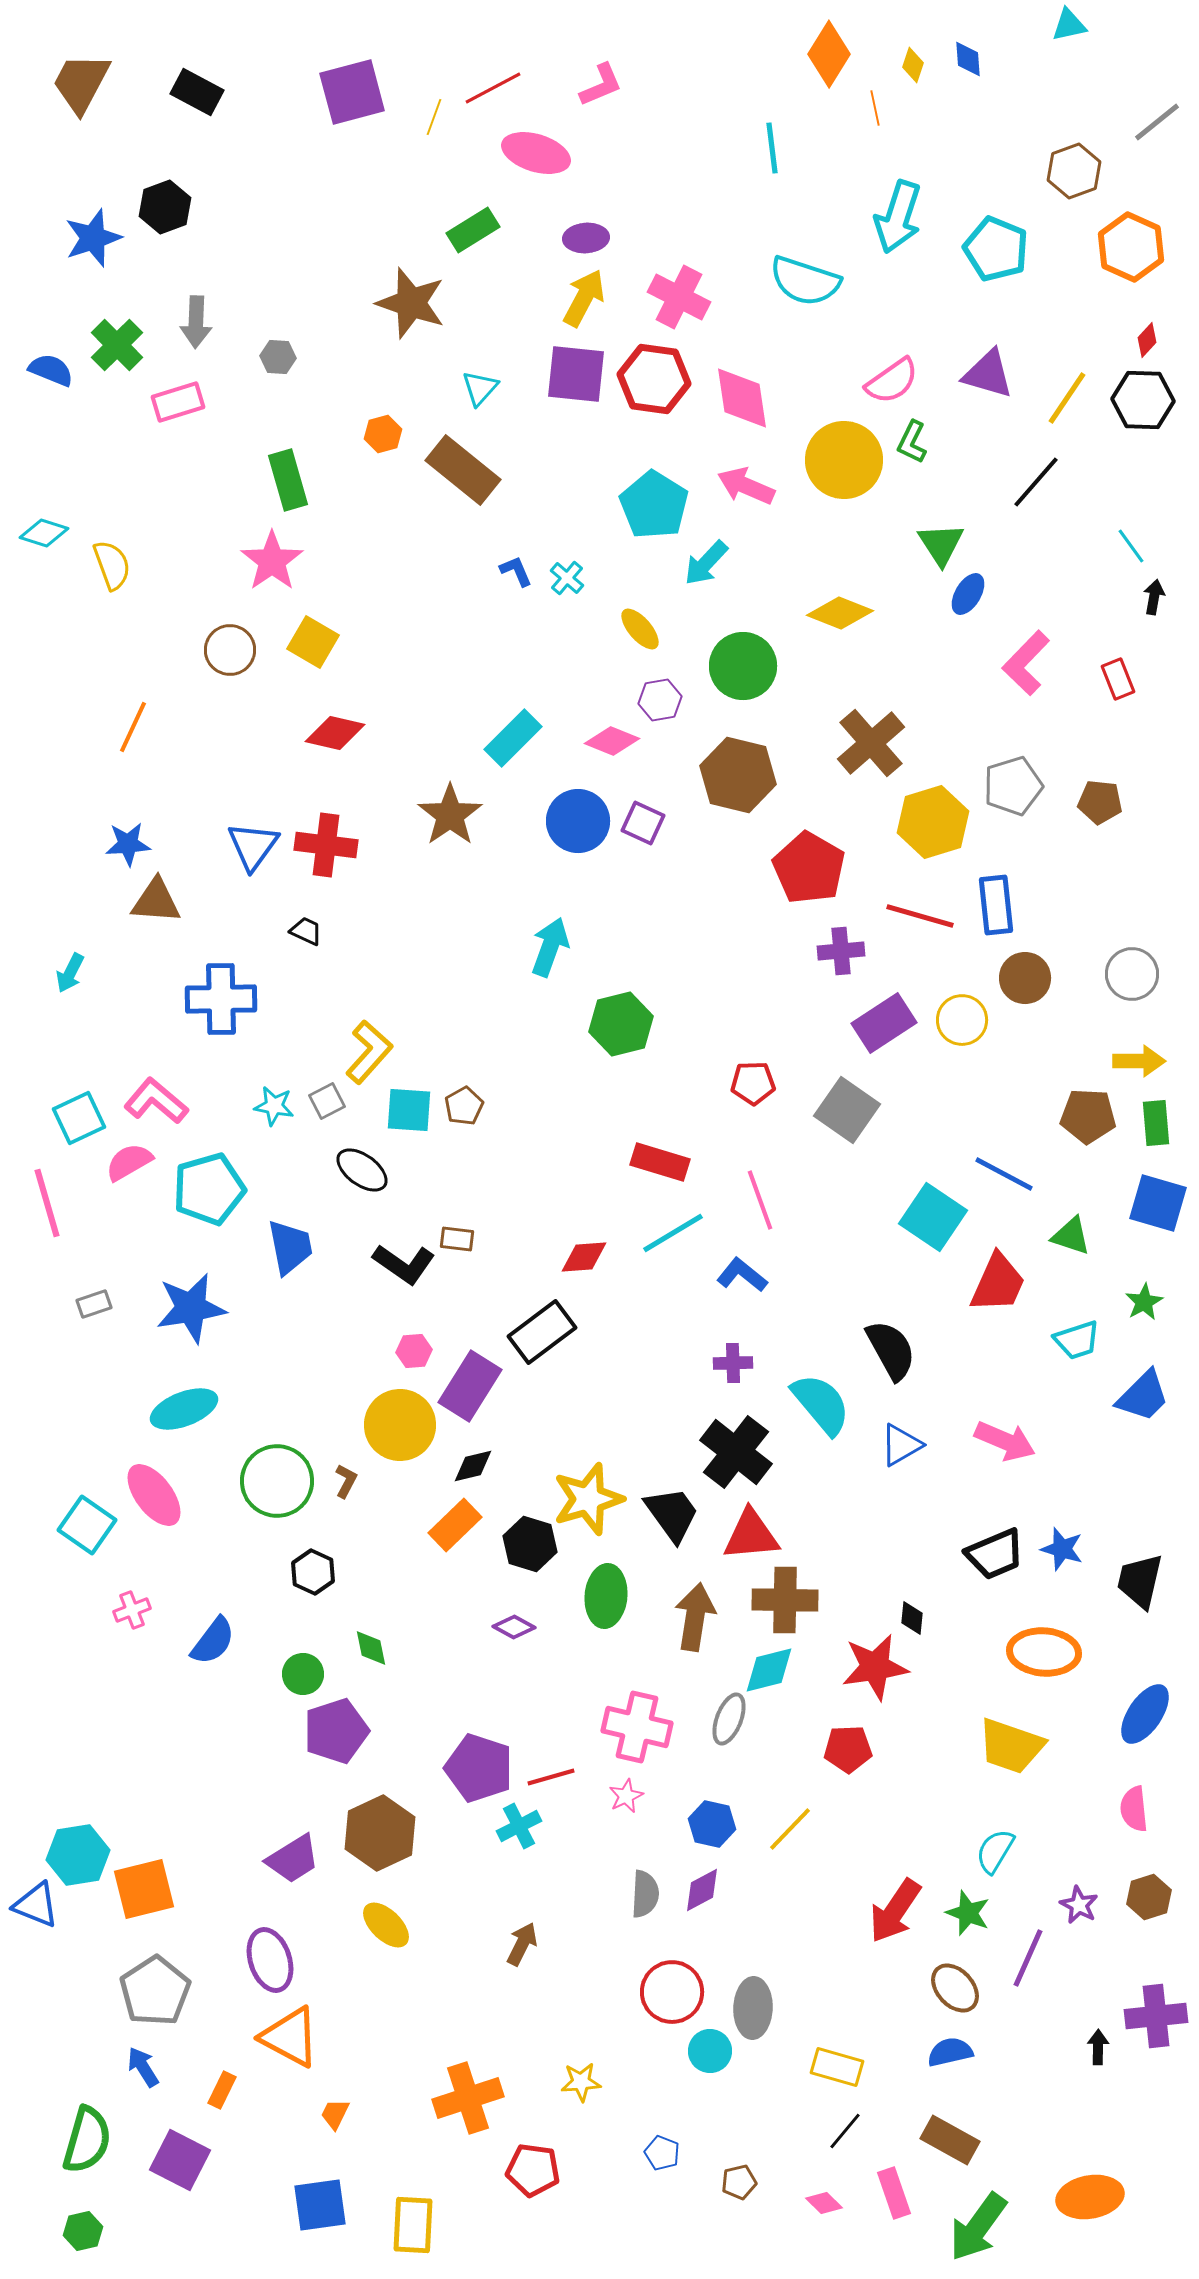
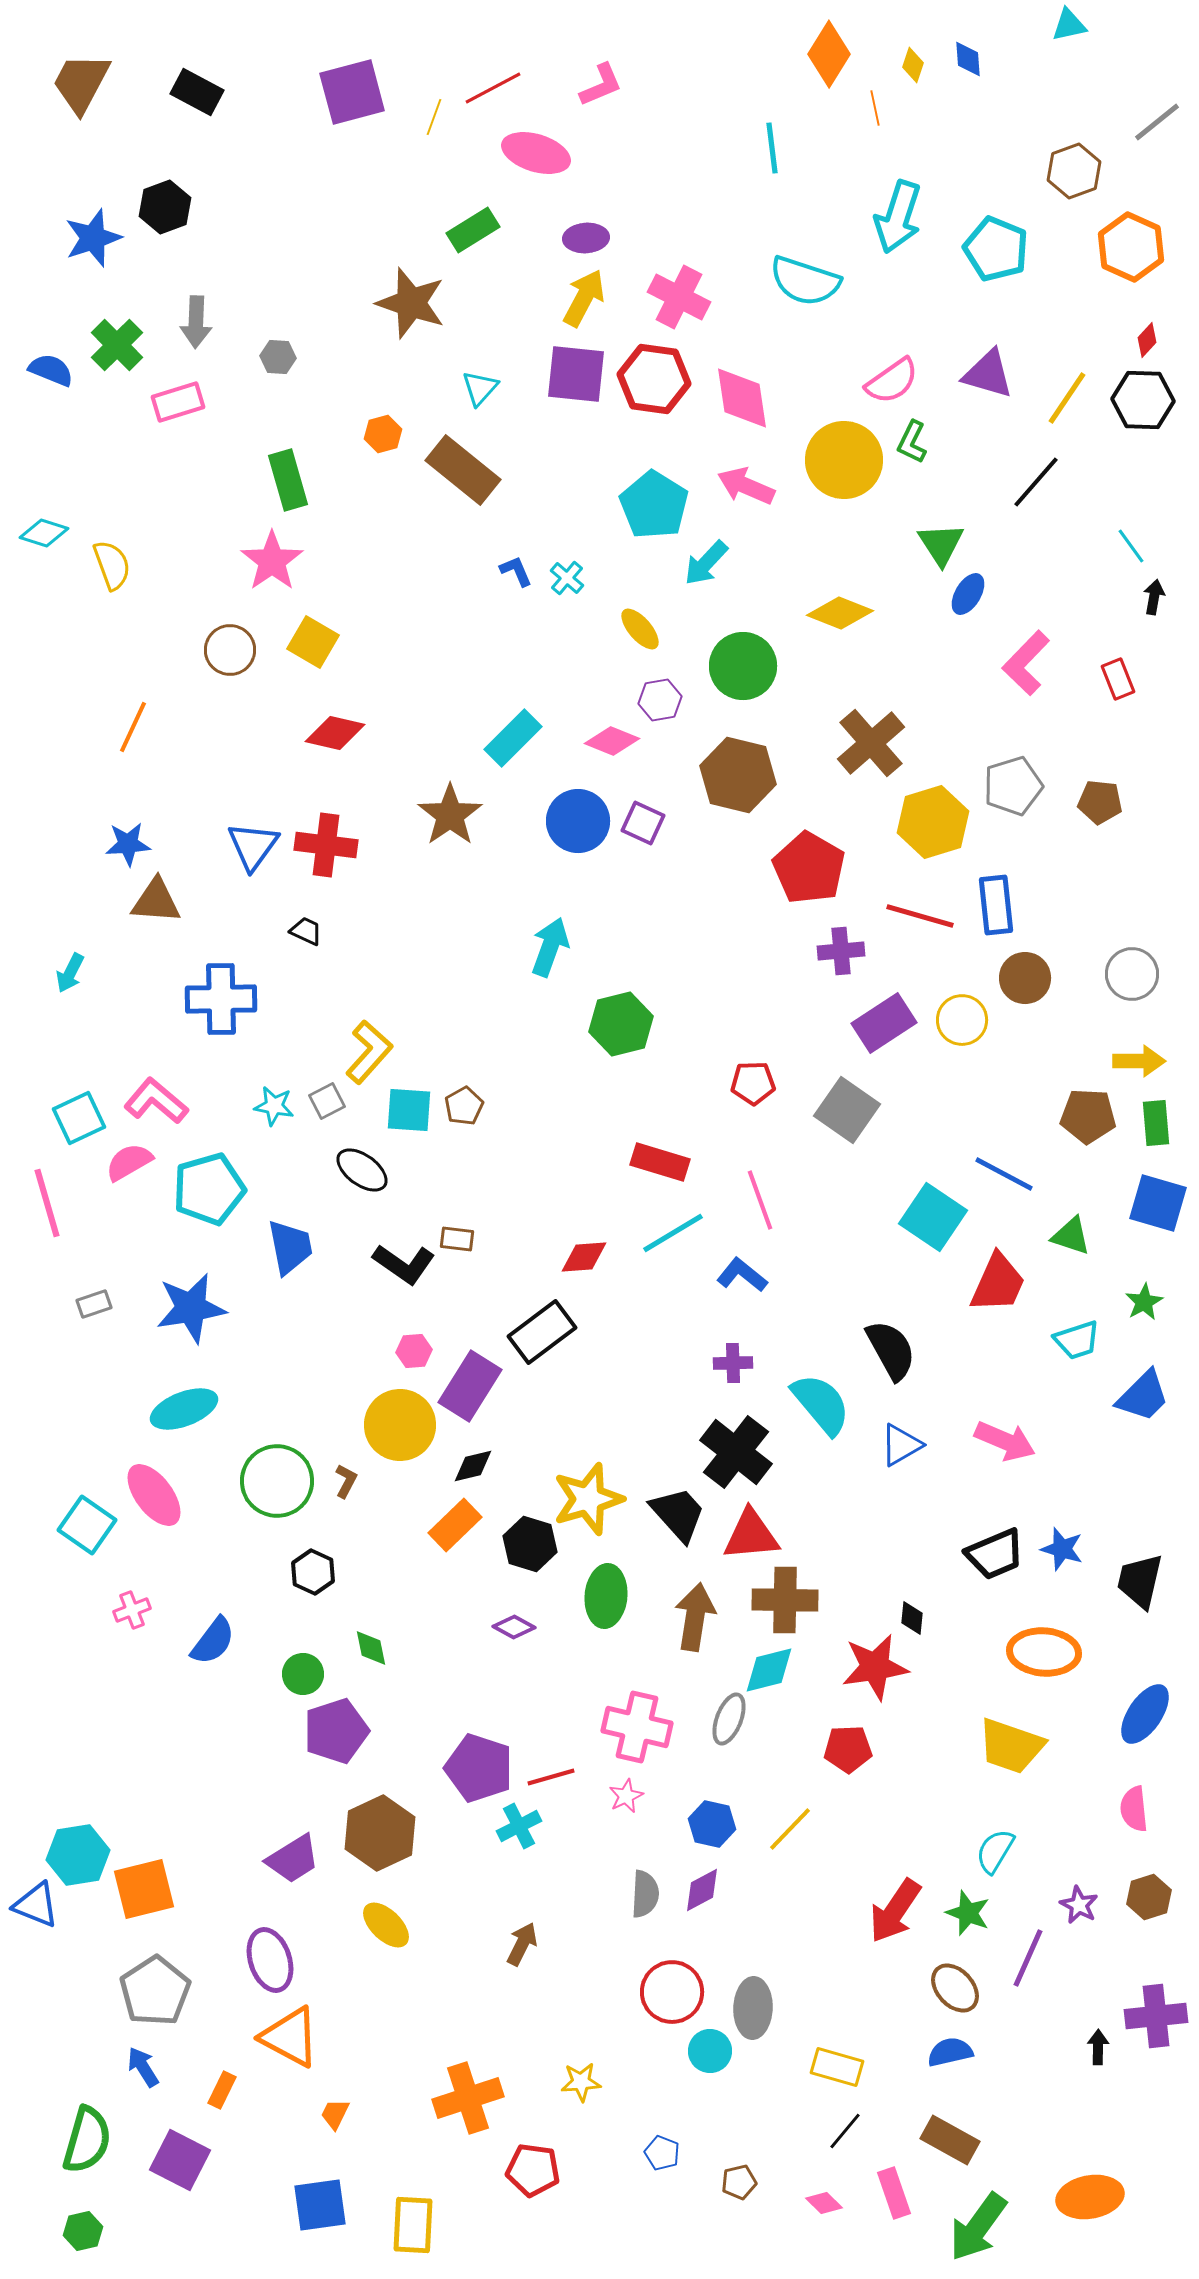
black trapezoid at (672, 1514): moved 6 px right; rotated 6 degrees counterclockwise
